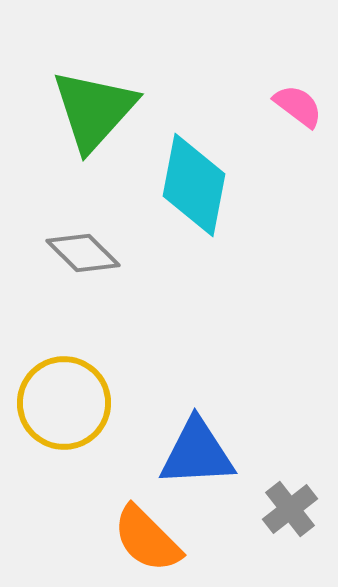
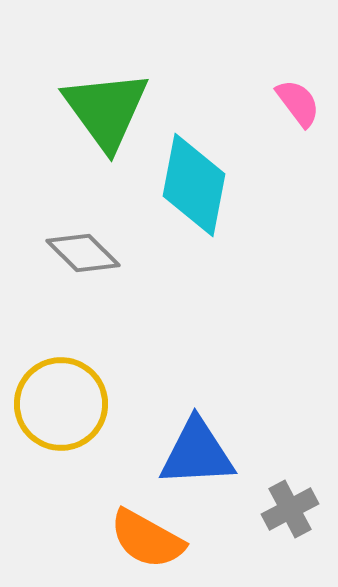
pink semicircle: moved 3 px up; rotated 16 degrees clockwise
green triangle: moved 12 px right; rotated 18 degrees counterclockwise
yellow circle: moved 3 px left, 1 px down
gray cross: rotated 10 degrees clockwise
orange semicircle: rotated 16 degrees counterclockwise
